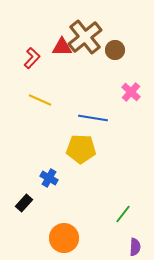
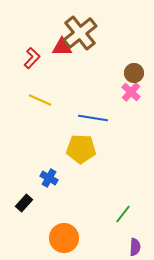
brown cross: moved 5 px left, 4 px up
brown circle: moved 19 px right, 23 px down
